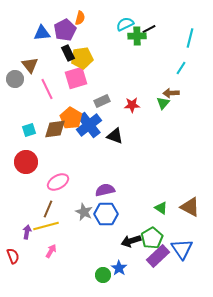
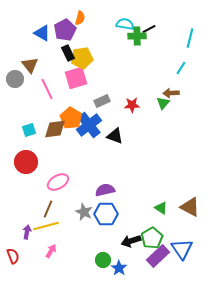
cyan semicircle at (125, 24): rotated 36 degrees clockwise
blue triangle at (42, 33): rotated 36 degrees clockwise
green circle at (103, 275): moved 15 px up
